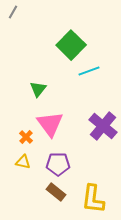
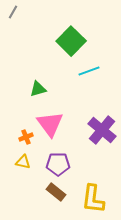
green square: moved 4 px up
green triangle: rotated 36 degrees clockwise
purple cross: moved 1 px left, 4 px down
orange cross: rotated 24 degrees clockwise
